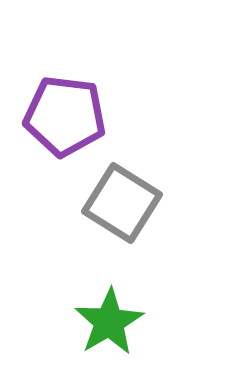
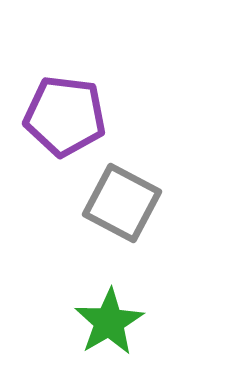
gray square: rotated 4 degrees counterclockwise
